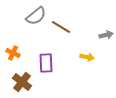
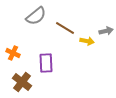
brown line: moved 4 px right, 1 px down
gray arrow: moved 4 px up
yellow arrow: moved 16 px up
